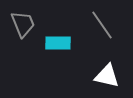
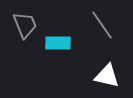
gray trapezoid: moved 2 px right, 1 px down
